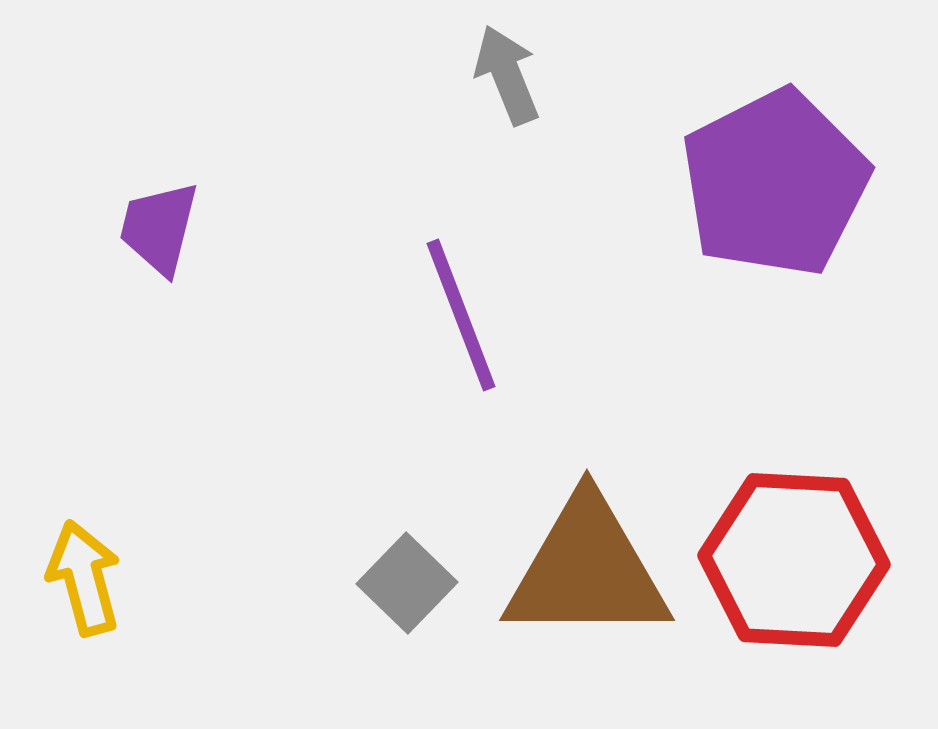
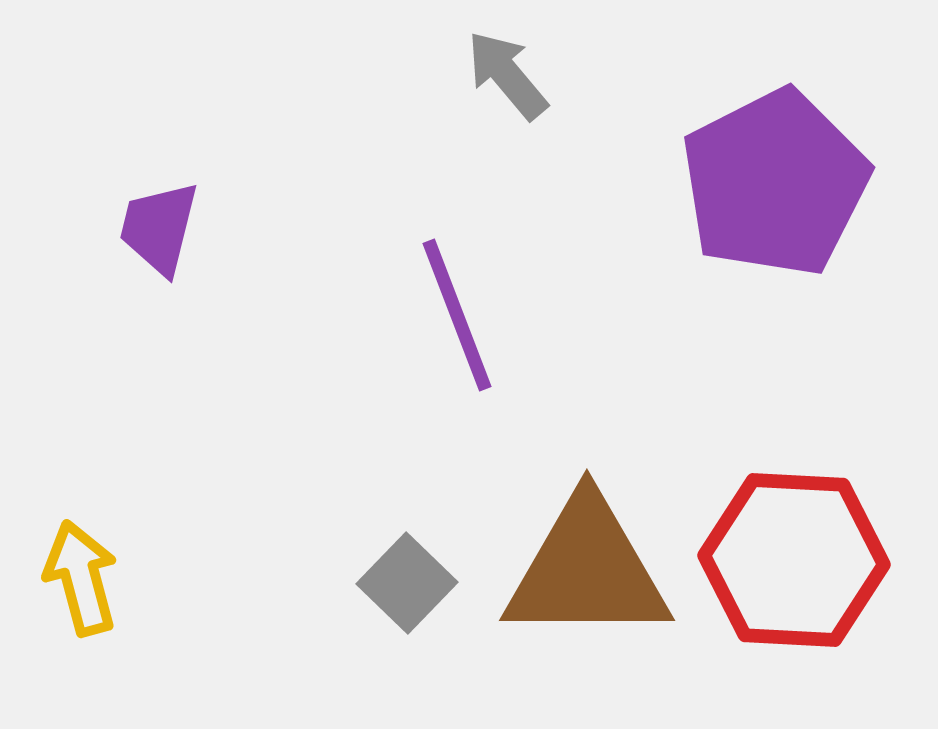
gray arrow: rotated 18 degrees counterclockwise
purple line: moved 4 px left
yellow arrow: moved 3 px left
